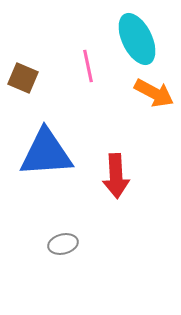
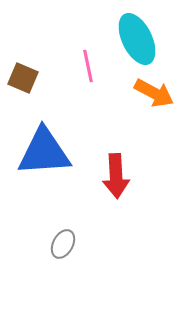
blue triangle: moved 2 px left, 1 px up
gray ellipse: rotated 48 degrees counterclockwise
